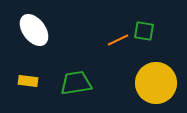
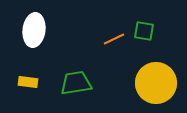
white ellipse: rotated 44 degrees clockwise
orange line: moved 4 px left, 1 px up
yellow rectangle: moved 1 px down
